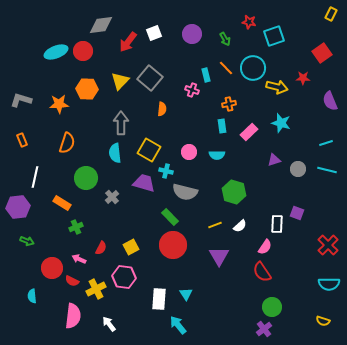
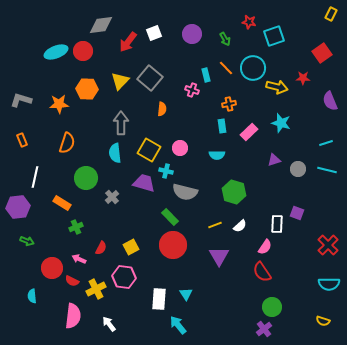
pink circle at (189, 152): moved 9 px left, 4 px up
